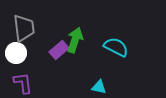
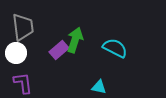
gray trapezoid: moved 1 px left, 1 px up
cyan semicircle: moved 1 px left, 1 px down
